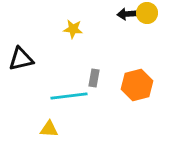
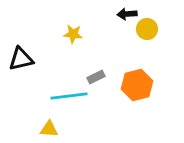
yellow circle: moved 16 px down
yellow star: moved 5 px down
gray rectangle: moved 2 px right, 1 px up; rotated 54 degrees clockwise
